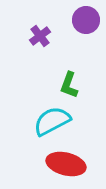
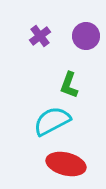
purple circle: moved 16 px down
